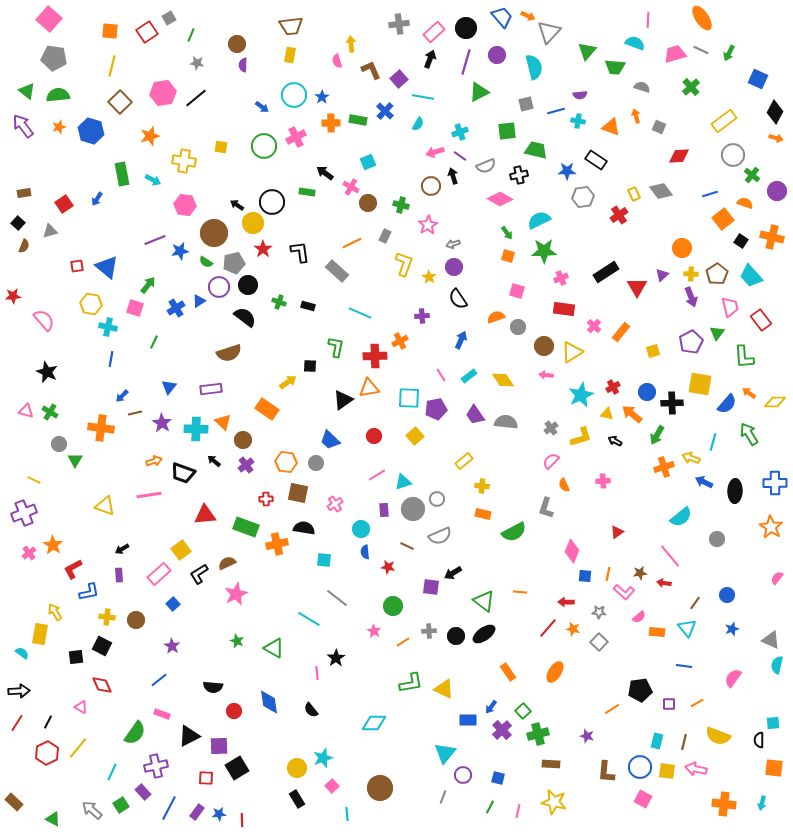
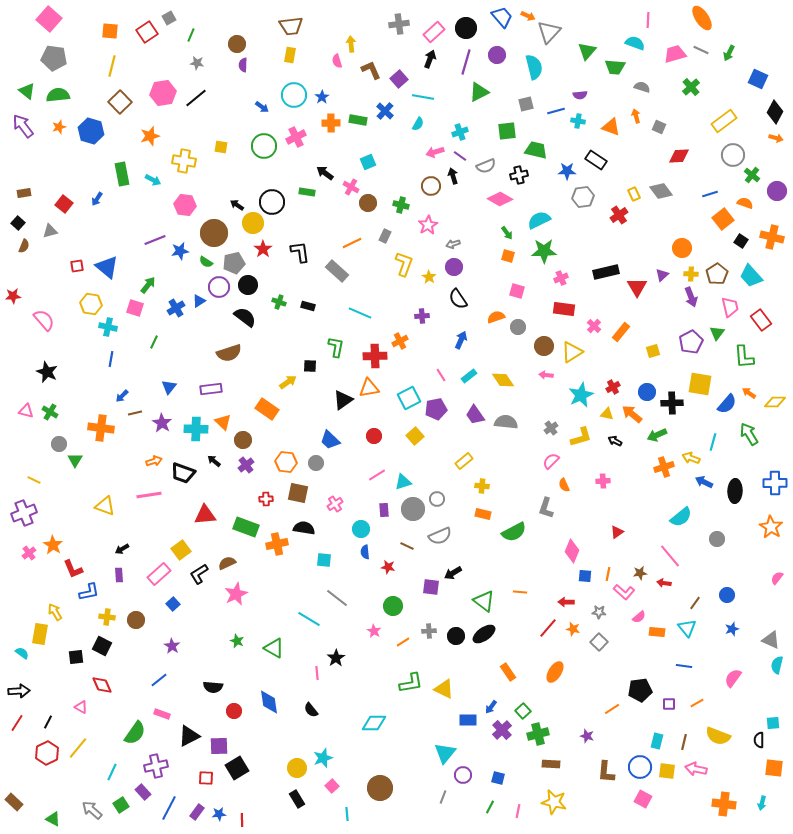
red square at (64, 204): rotated 18 degrees counterclockwise
black rectangle at (606, 272): rotated 20 degrees clockwise
cyan square at (409, 398): rotated 30 degrees counterclockwise
green arrow at (657, 435): rotated 36 degrees clockwise
red L-shape at (73, 569): rotated 85 degrees counterclockwise
